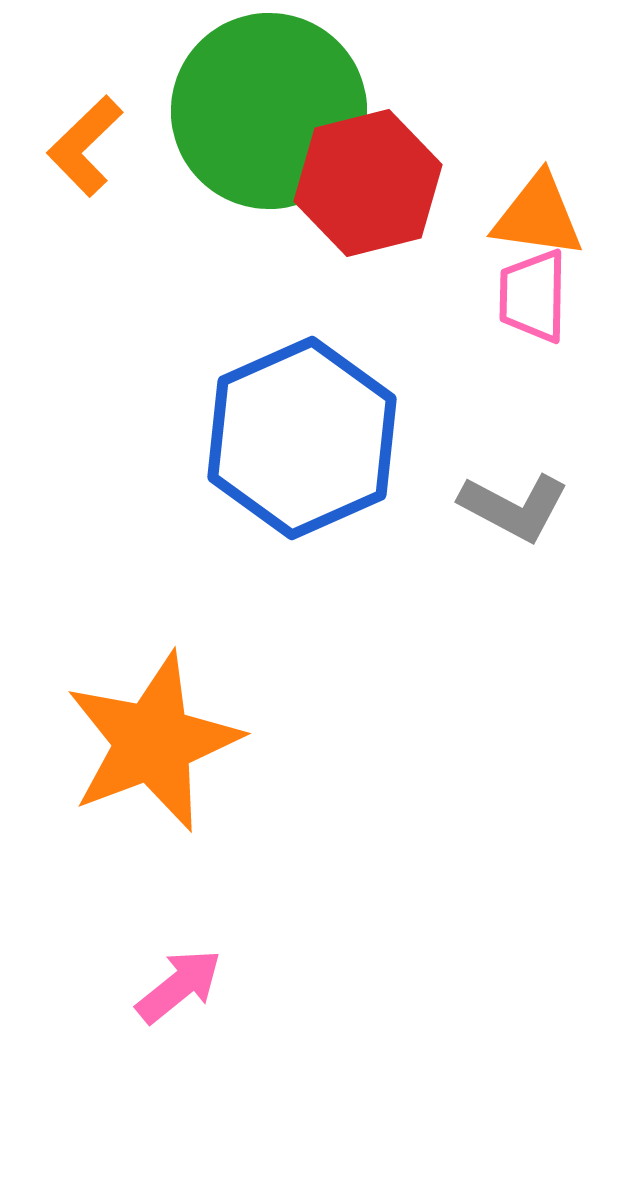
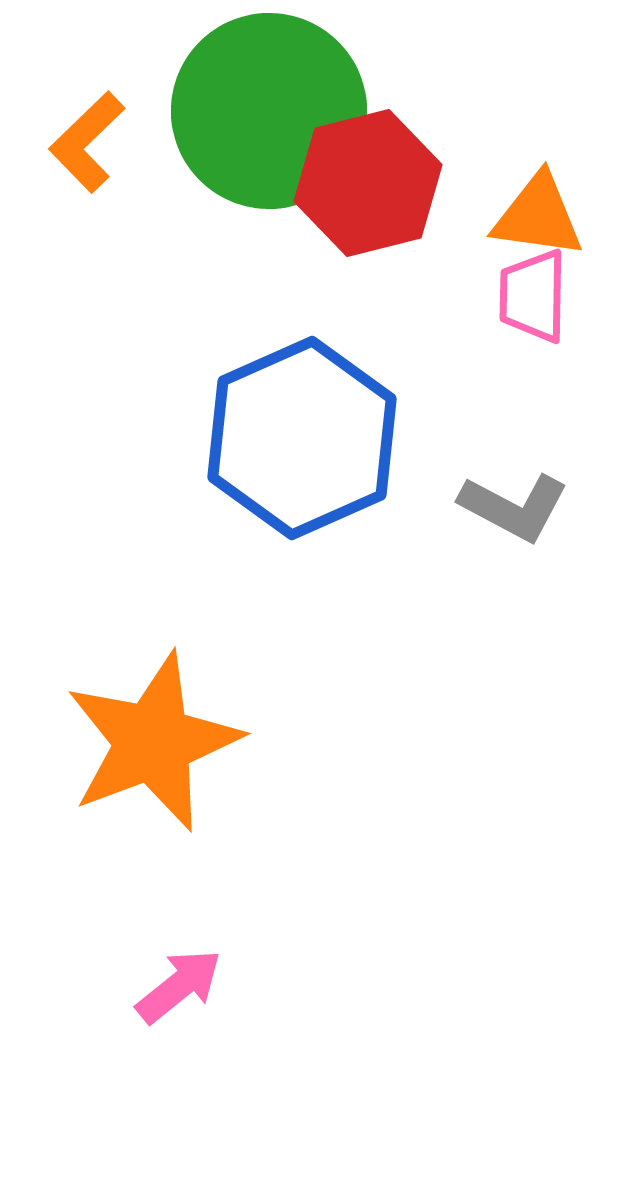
orange L-shape: moved 2 px right, 4 px up
